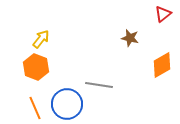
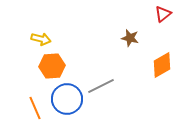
yellow arrow: rotated 66 degrees clockwise
orange hexagon: moved 16 px right, 1 px up; rotated 25 degrees counterclockwise
gray line: moved 2 px right, 1 px down; rotated 36 degrees counterclockwise
blue circle: moved 5 px up
